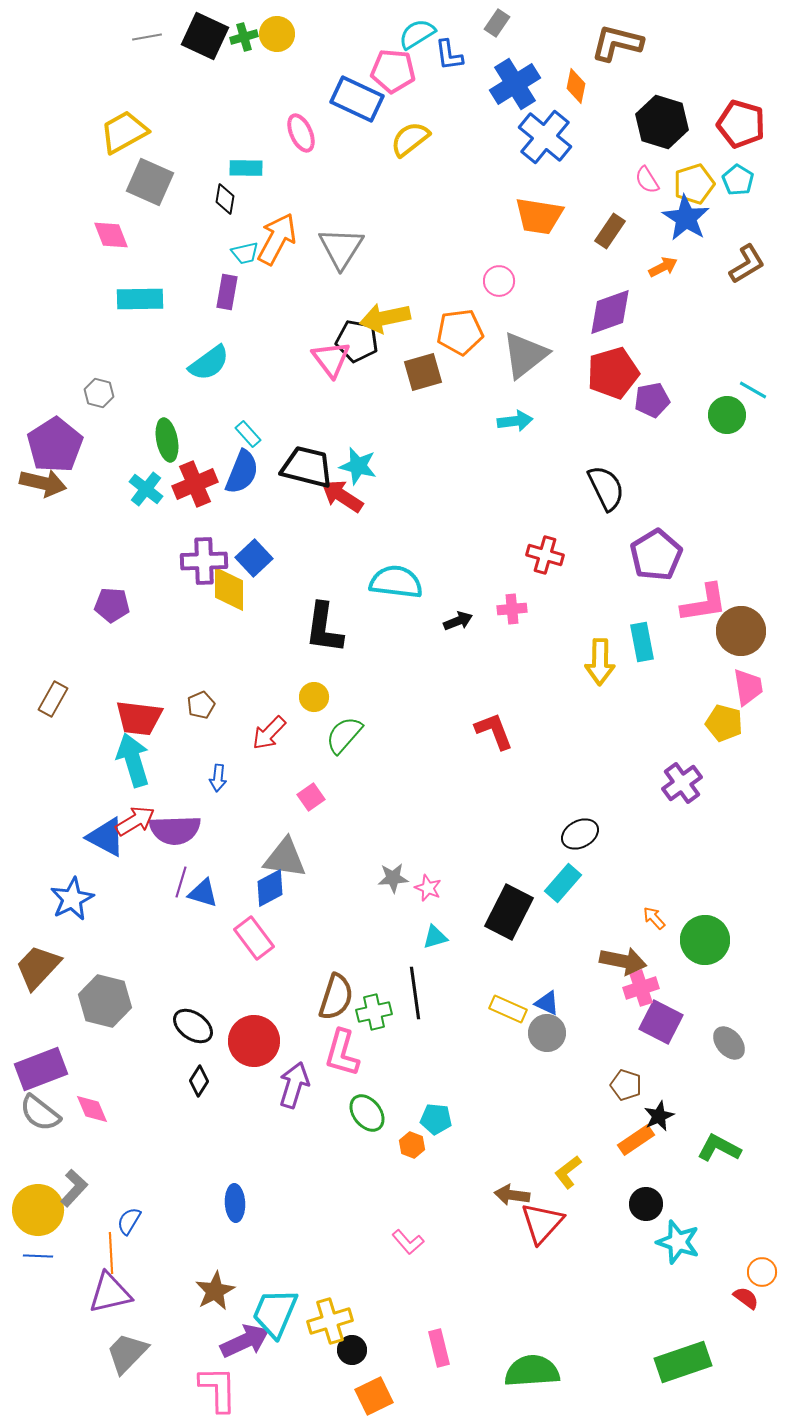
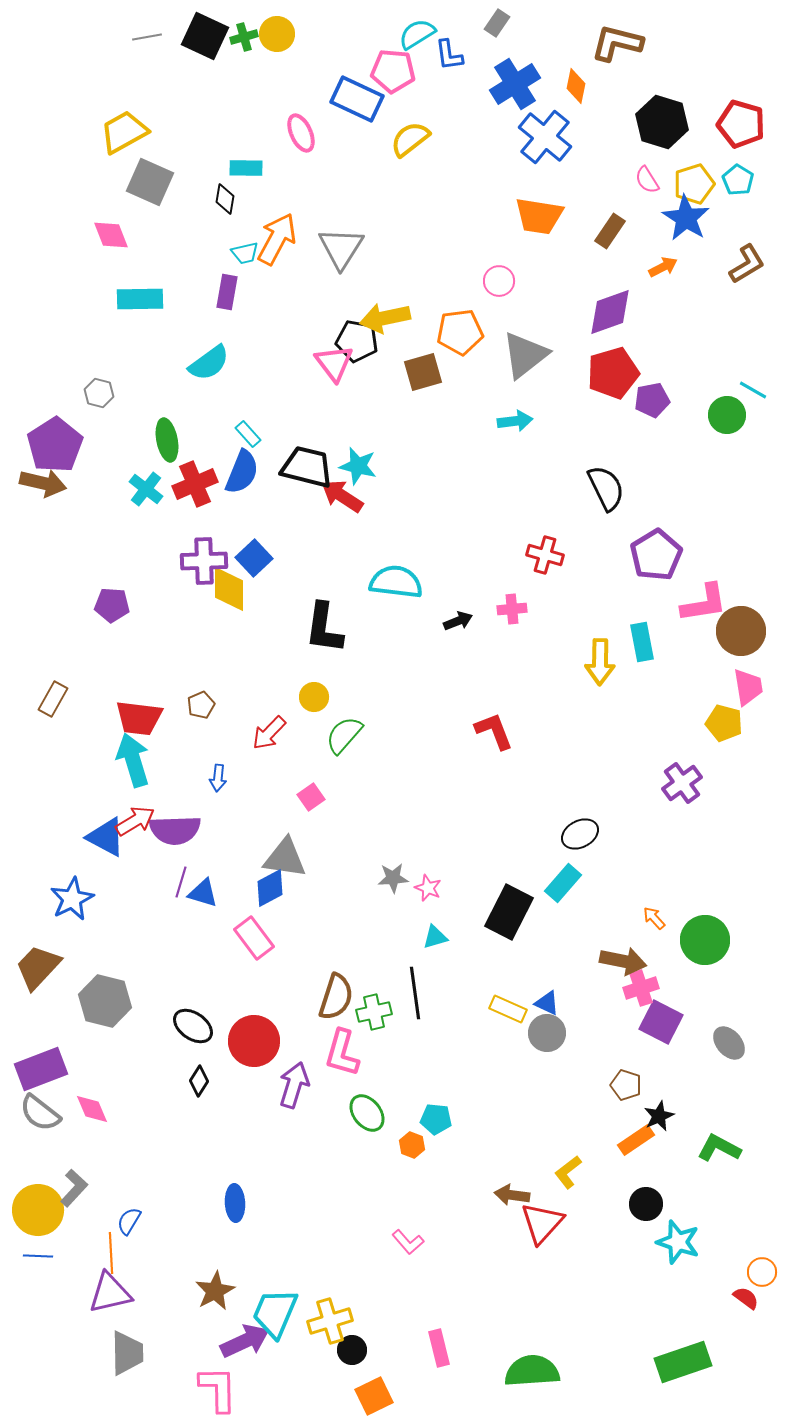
pink triangle at (331, 359): moved 3 px right, 4 px down
gray trapezoid at (127, 1353): rotated 135 degrees clockwise
